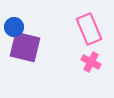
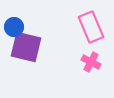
pink rectangle: moved 2 px right, 2 px up
purple square: moved 1 px right
